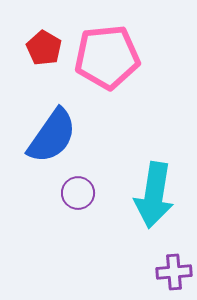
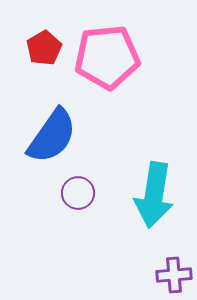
red pentagon: rotated 12 degrees clockwise
purple cross: moved 3 px down
